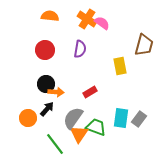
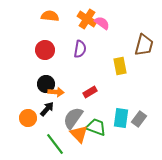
orange triangle: rotated 18 degrees counterclockwise
